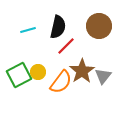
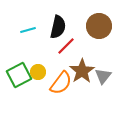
orange semicircle: moved 1 px down
